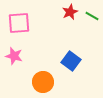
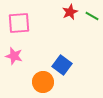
blue square: moved 9 px left, 4 px down
